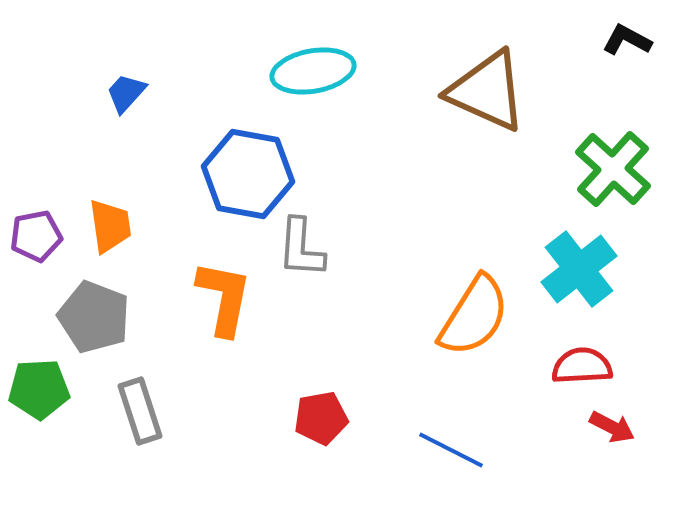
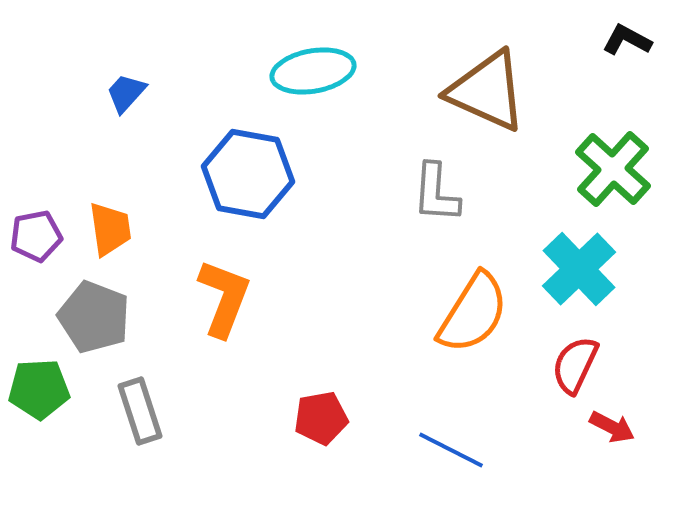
orange trapezoid: moved 3 px down
gray L-shape: moved 135 px right, 55 px up
cyan cross: rotated 6 degrees counterclockwise
orange L-shape: rotated 10 degrees clockwise
orange semicircle: moved 1 px left, 3 px up
red semicircle: moved 7 px left, 1 px up; rotated 62 degrees counterclockwise
